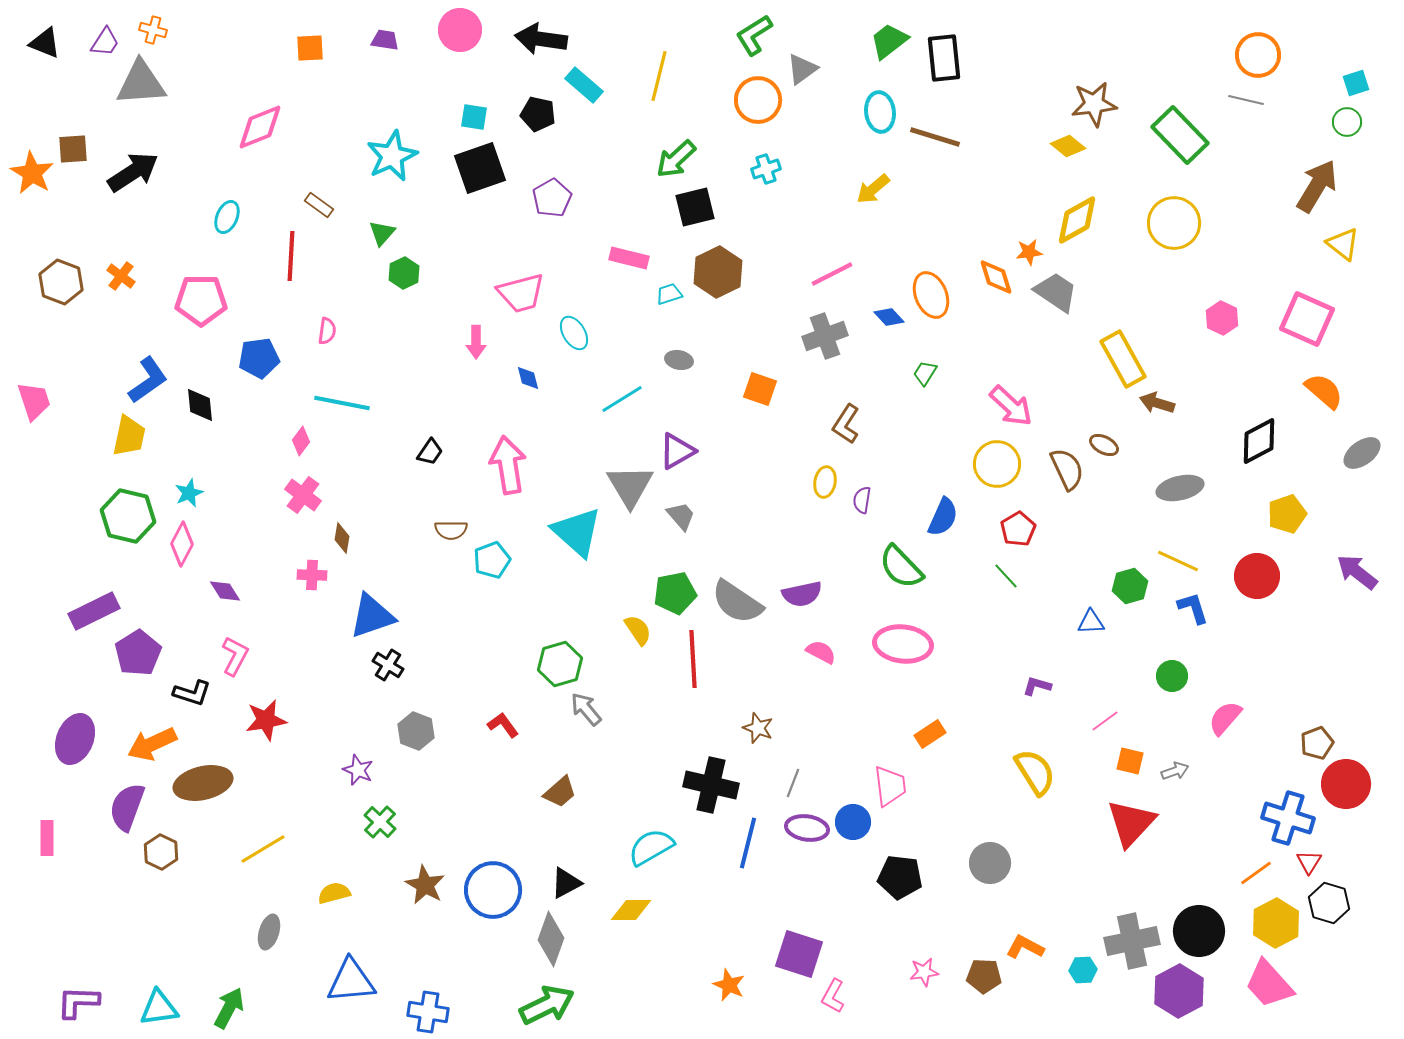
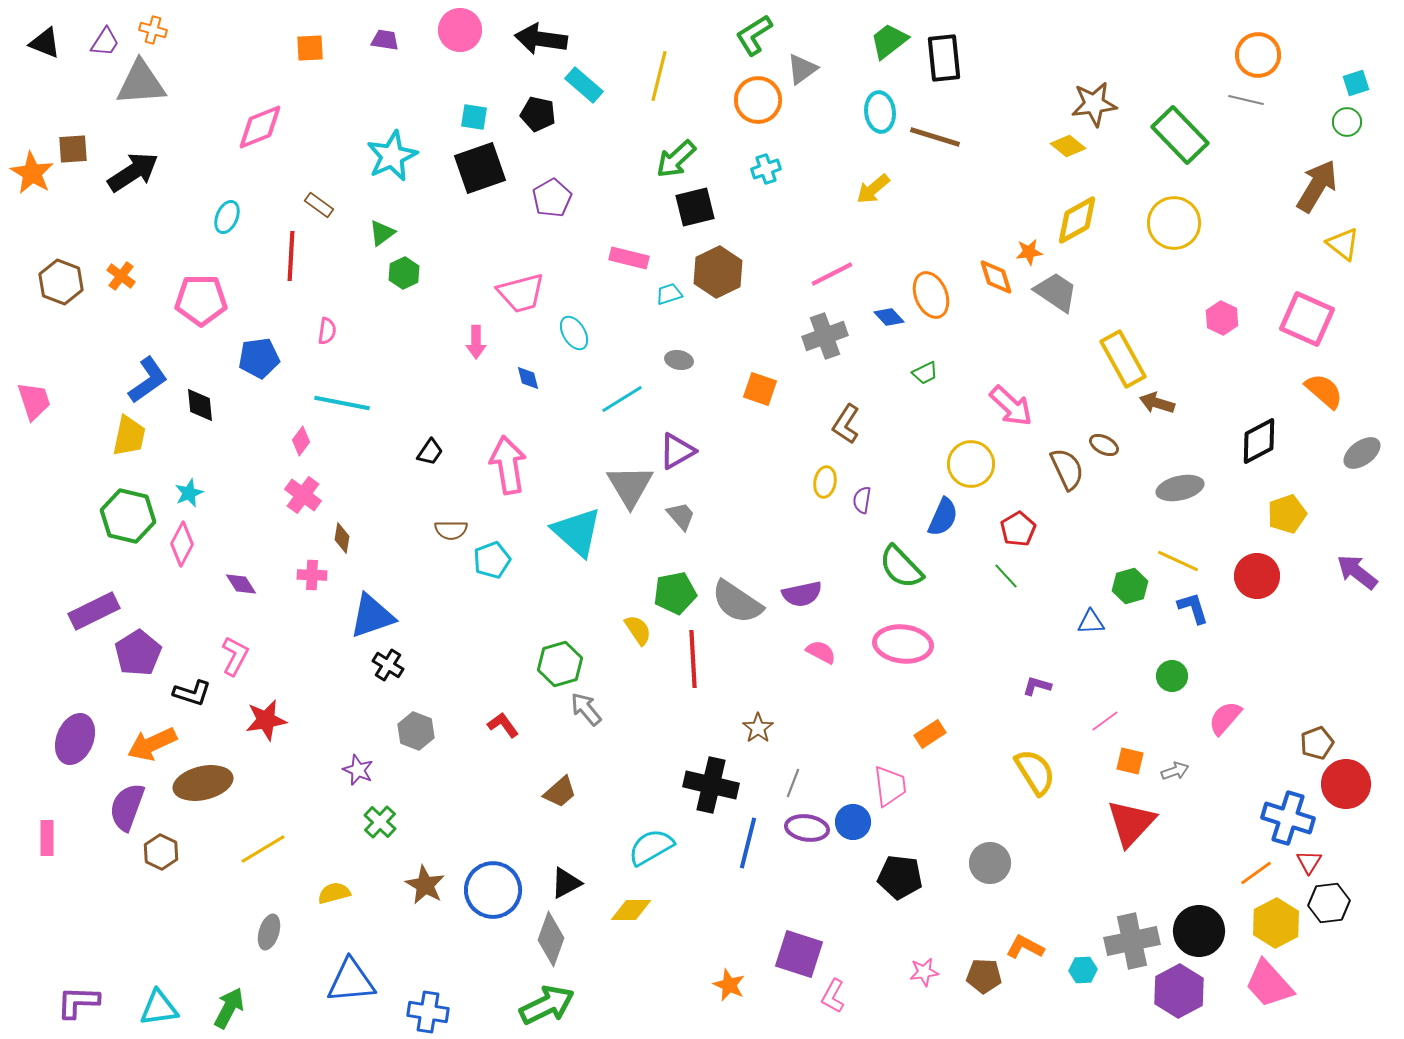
green triangle at (382, 233): rotated 12 degrees clockwise
green trapezoid at (925, 373): rotated 148 degrees counterclockwise
yellow circle at (997, 464): moved 26 px left
purple diamond at (225, 591): moved 16 px right, 7 px up
brown star at (758, 728): rotated 16 degrees clockwise
black hexagon at (1329, 903): rotated 24 degrees counterclockwise
